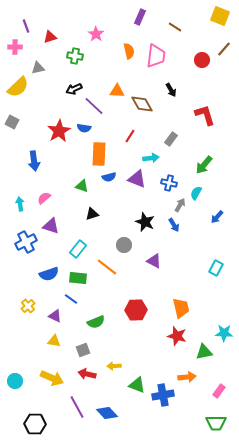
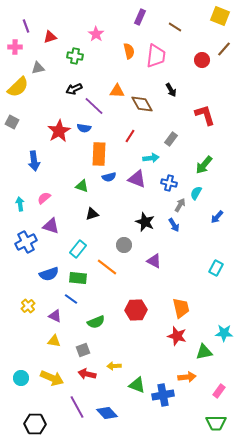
cyan circle at (15, 381): moved 6 px right, 3 px up
